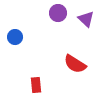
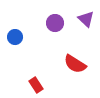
purple circle: moved 3 px left, 10 px down
red rectangle: rotated 28 degrees counterclockwise
